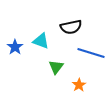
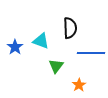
black semicircle: moved 1 px left, 1 px down; rotated 80 degrees counterclockwise
blue line: rotated 16 degrees counterclockwise
green triangle: moved 1 px up
